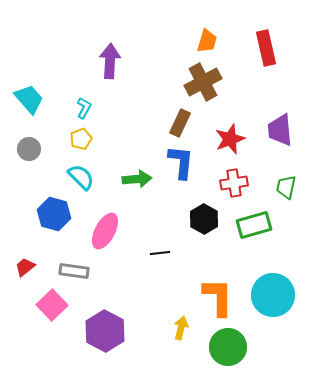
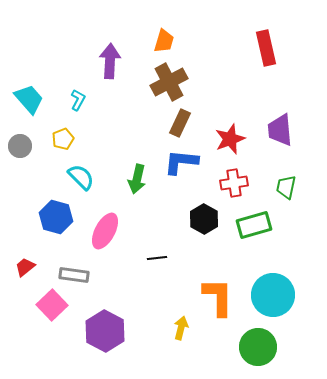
orange trapezoid: moved 43 px left
brown cross: moved 34 px left
cyan L-shape: moved 6 px left, 8 px up
yellow pentagon: moved 18 px left
gray circle: moved 9 px left, 3 px up
blue L-shape: rotated 90 degrees counterclockwise
green arrow: rotated 108 degrees clockwise
blue hexagon: moved 2 px right, 3 px down
black line: moved 3 px left, 5 px down
gray rectangle: moved 4 px down
green circle: moved 30 px right
